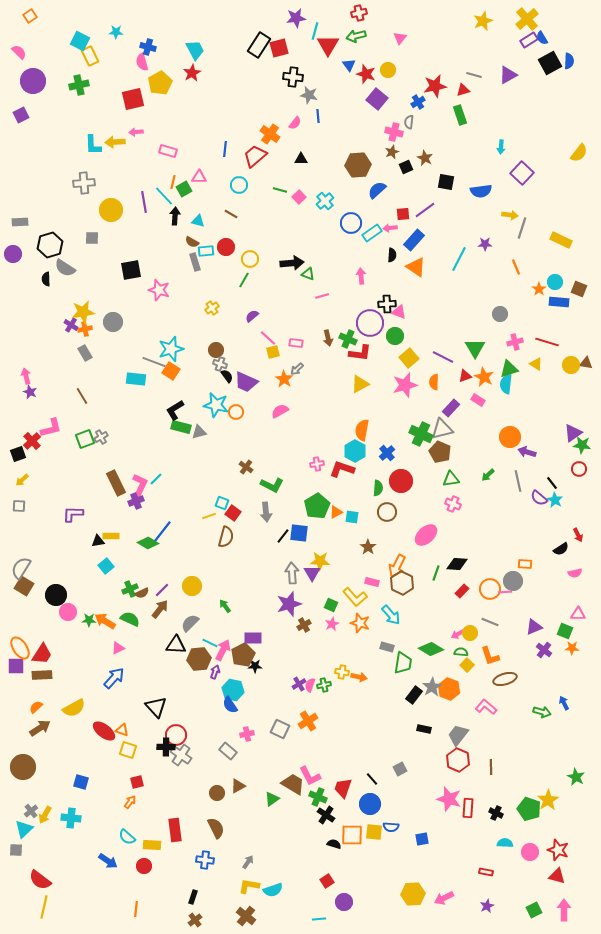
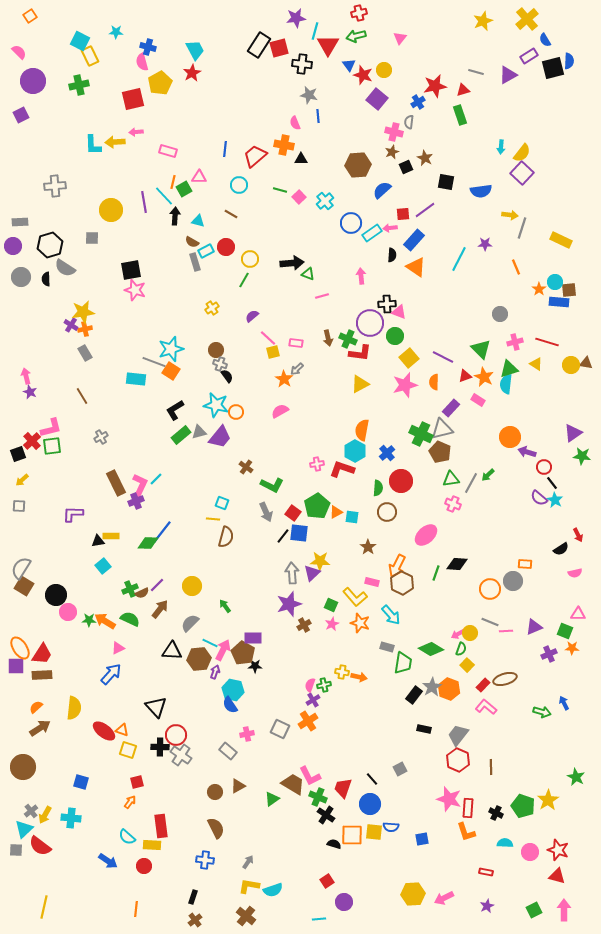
blue semicircle at (542, 38): moved 3 px right, 2 px down
purple rectangle at (529, 40): moved 16 px down
black square at (550, 63): moved 3 px right, 5 px down; rotated 15 degrees clockwise
yellow circle at (388, 70): moved 4 px left
red star at (366, 74): moved 3 px left, 1 px down
gray line at (474, 75): moved 2 px right, 3 px up
black cross at (293, 77): moved 9 px right, 13 px up
pink semicircle at (295, 123): rotated 120 degrees clockwise
orange cross at (270, 134): moved 14 px right, 11 px down; rotated 24 degrees counterclockwise
yellow semicircle at (579, 153): moved 57 px left
gray cross at (84, 183): moved 29 px left, 3 px down
blue semicircle at (377, 190): moved 5 px right
cyan rectangle at (206, 251): rotated 21 degrees counterclockwise
purple circle at (13, 254): moved 8 px up
brown square at (579, 289): moved 10 px left, 1 px down; rotated 28 degrees counterclockwise
pink star at (159, 290): moved 24 px left
gray circle at (113, 322): moved 92 px left, 45 px up
green triangle at (475, 348): moved 6 px right, 1 px down; rotated 15 degrees counterclockwise
purple trapezoid at (246, 382): moved 26 px left, 55 px down; rotated 75 degrees counterclockwise
green rectangle at (181, 427): moved 8 px down; rotated 54 degrees counterclockwise
green square at (85, 439): moved 33 px left, 7 px down; rotated 12 degrees clockwise
green star at (582, 445): moved 11 px down
red circle at (579, 469): moved 35 px left, 2 px up
gray line at (518, 481): moved 47 px left, 2 px down; rotated 40 degrees clockwise
gray arrow at (266, 512): rotated 18 degrees counterclockwise
red square at (233, 513): moved 60 px right
yellow line at (209, 516): moved 4 px right, 3 px down; rotated 24 degrees clockwise
green diamond at (148, 543): rotated 30 degrees counterclockwise
cyan square at (106, 566): moved 3 px left
purple triangle at (312, 573): rotated 18 degrees clockwise
purple line at (162, 590): moved 5 px left, 5 px up
red rectangle at (462, 591): moved 21 px right, 94 px down
pink line at (505, 592): moved 1 px right, 39 px down
black triangle at (176, 645): moved 4 px left, 6 px down
purple cross at (544, 650): moved 5 px right, 4 px down; rotated 28 degrees clockwise
green semicircle at (461, 652): moved 3 px up; rotated 104 degrees clockwise
brown pentagon at (243, 655): moved 2 px up; rotated 15 degrees counterclockwise
orange L-shape at (490, 656): moved 24 px left, 176 px down
blue arrow at (114, 678): moved 3 px left, 4 px up
purple cross at (299, 684): moved 14 px right, 16 px down
yellow semicircle at (74, 708): rotated 55 degrees counterclockwise
black cross at (166, 747): moved 6 px left
brown circle at (217, 793): moved 2 px left, 1 px up
green pentagon at (529, 809): moved 6 px left, 3 px up
red rectangle at (175, 830): moved 14 px left, 4 px up
red semicircle at (40, 880): moved 34 px up
